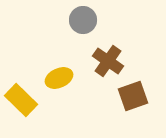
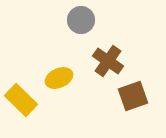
gray circle: moved 2 px left
